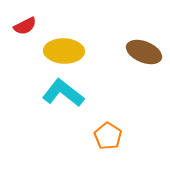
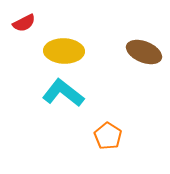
red semicircle: moved 1 px left, 3 px up
